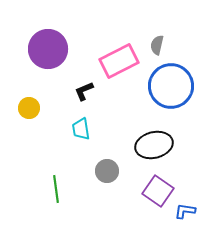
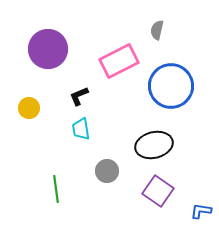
gray semicircle: moved 15 px up
black L-shape: moved 5 px left, 5 px down
blue L-shape: moved 16 px right
